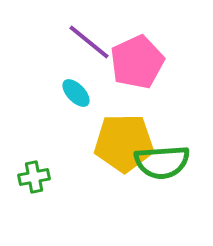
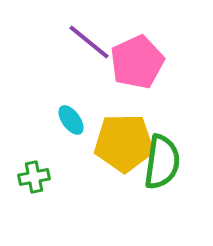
cyan ellipse: moved 5 px left, 27 px down; rotated 8 degrees clockwise
green semicircle: rotated 78 degrees counterclockwise
